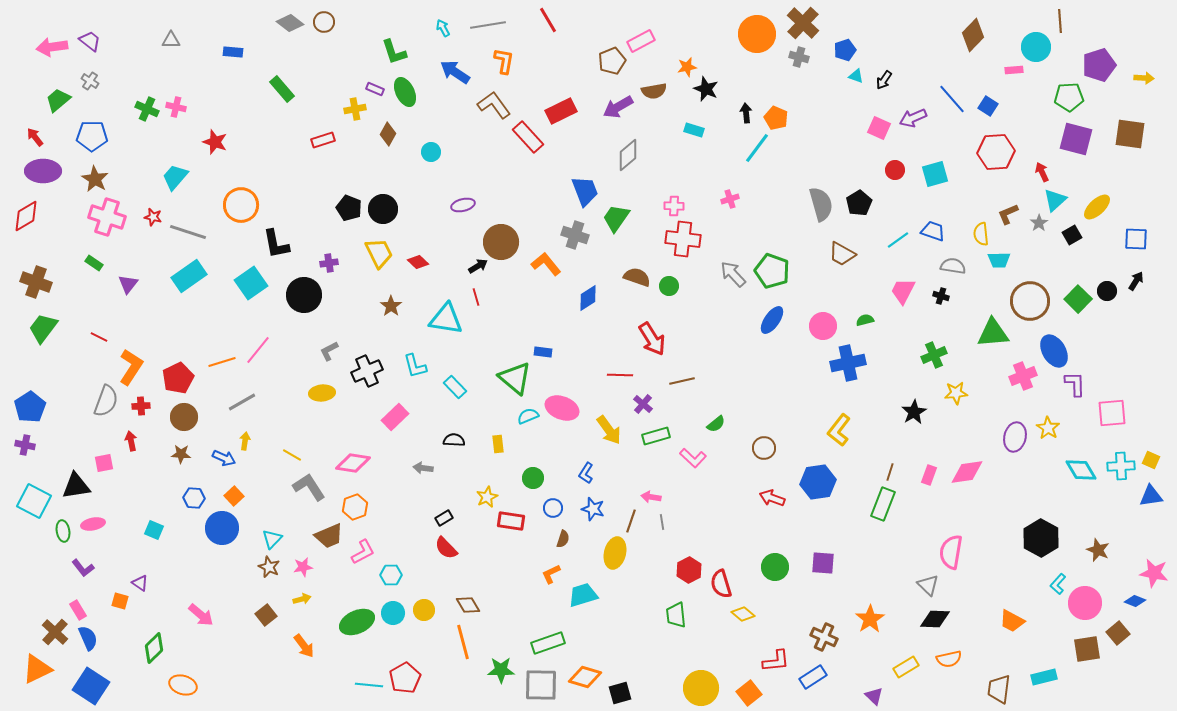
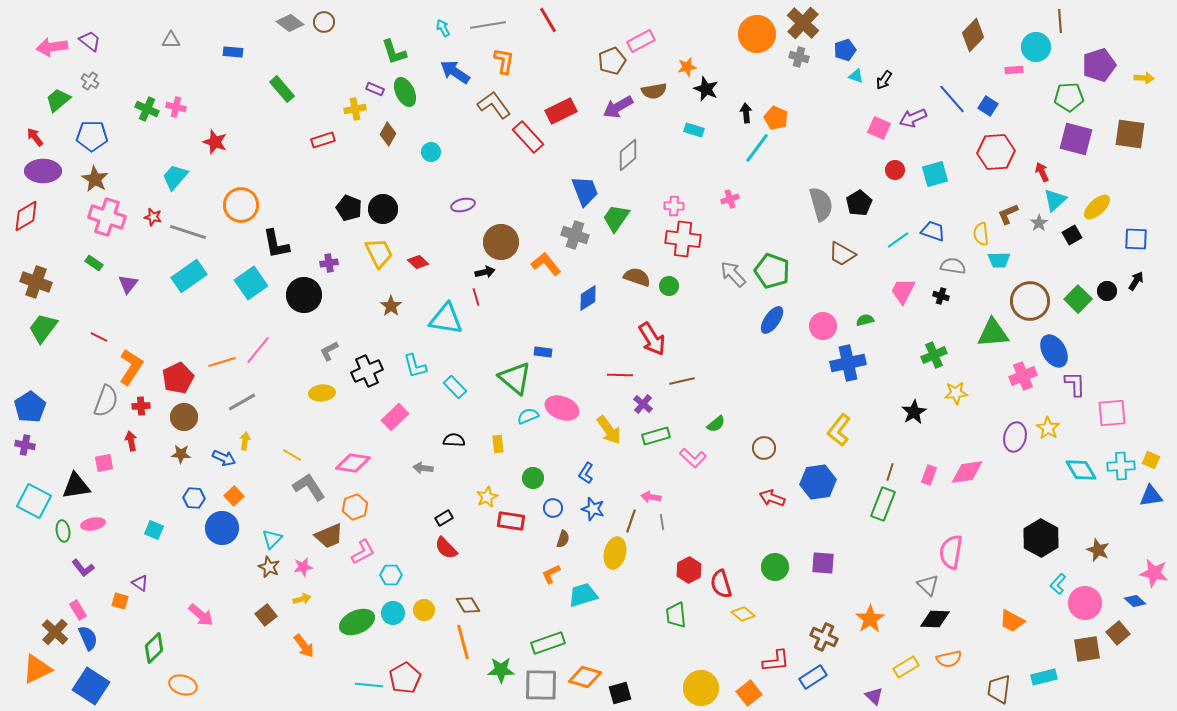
black arrow at (478, 266): moved 7 px right, 6 px down; rotated 18 degrees clockwise
blue diamond at (1135, 601): rotated 20 degrees clockwise
